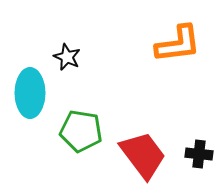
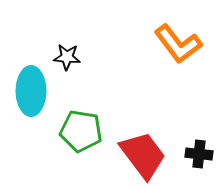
orange L-shape: rotated 60 degrees clockwise
black star: rotated 20 degrees counterclockwise
cyan ellipse: moved 1 px right, 2 px up
